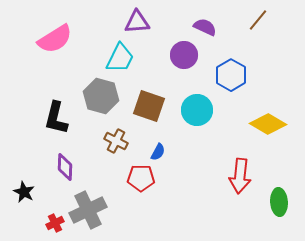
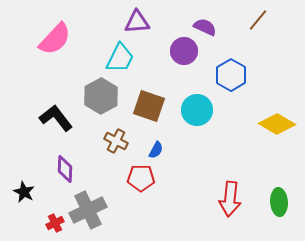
pink semicircle: rotated 15 degrees counterclockwise
purple circle: moved 4 px up
gray hexagon: rotated 16 degrees clockwise
black L-shape: rotated 128 degrees clockwise
yellow diamond: moved 9 px right
blue semicircle: moved 2 px left, 2 px up
purple diamond: moved 2 px down
red arrow: moved 10 px left, 23 px down
